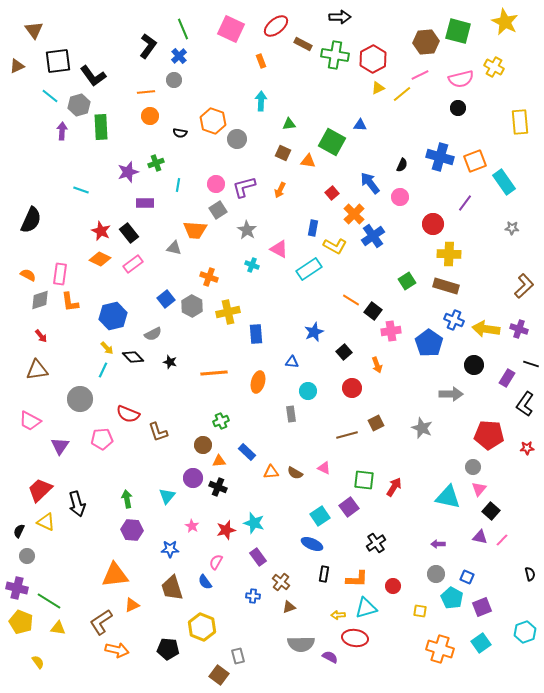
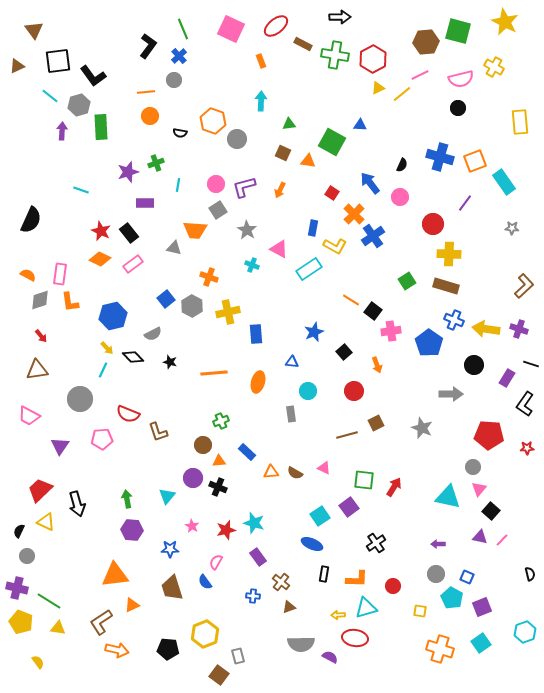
red square at (332, 193): rotated 16 degrees counterclockwise
red circle at (352, 388): moved 2 px right, 3 px down
pink trapezoid at (30, 421): moved 1 px left, 5 px up
yellow hexagon at (202, 627): moved 3 px right, 7 px down; rotated 16 degrees clockwise
